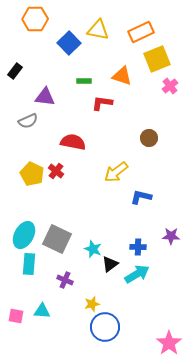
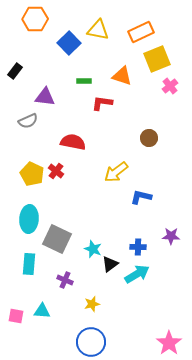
cyan ellipse: moved 5 px right, 16 px up; rotated 24 degrees counterclockwise
blue circle: moved 14 px left, 15 px down
